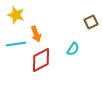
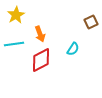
yellow star: rotated 24 degrees clockwise
orange arrow: moved 4 px right
cyan line: moved 2 px left
